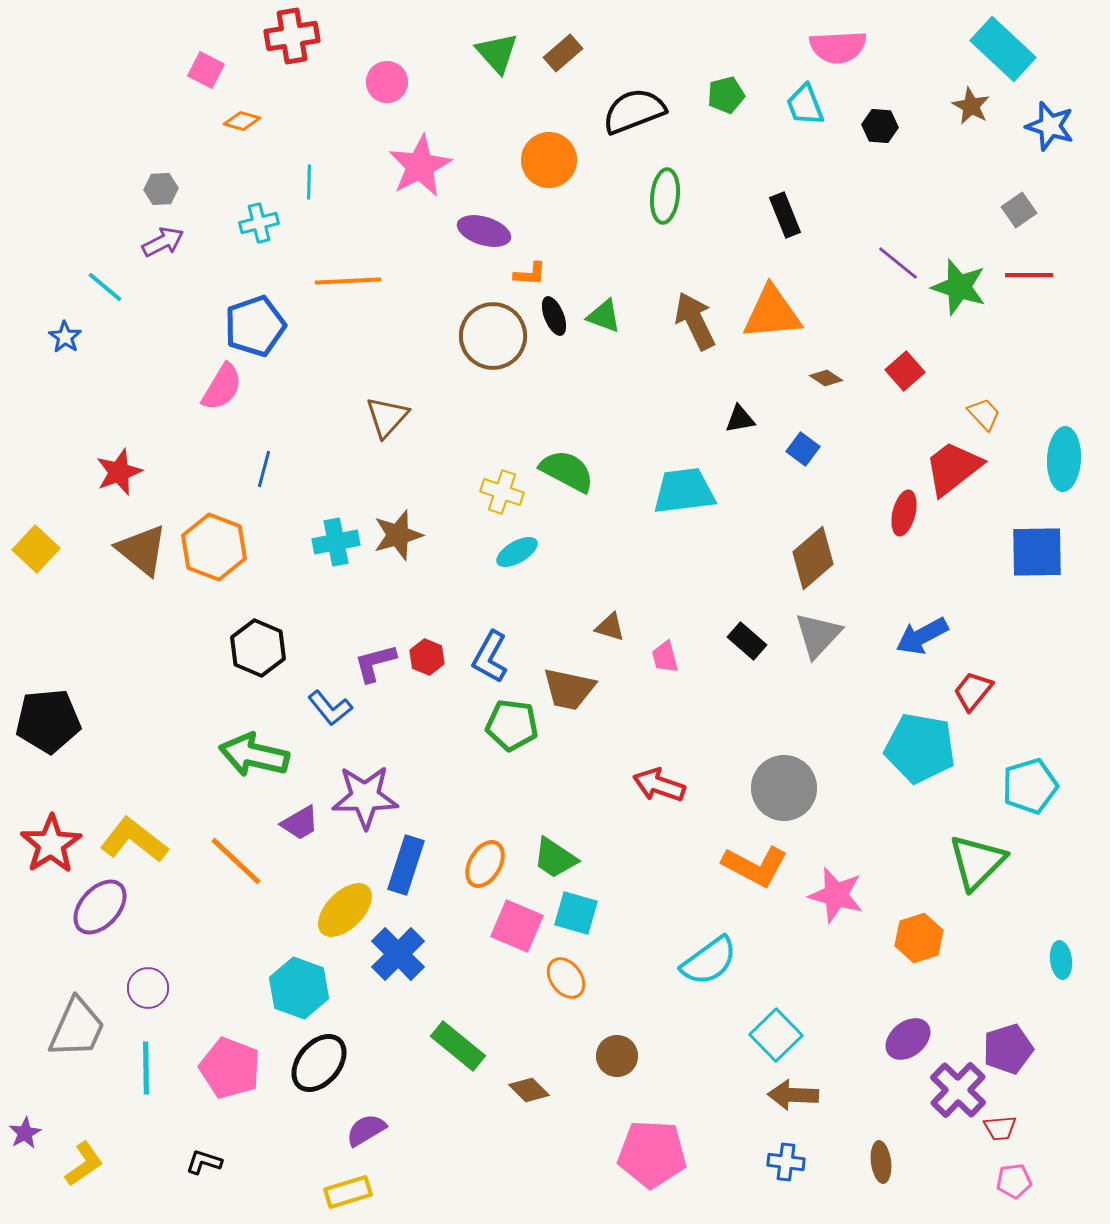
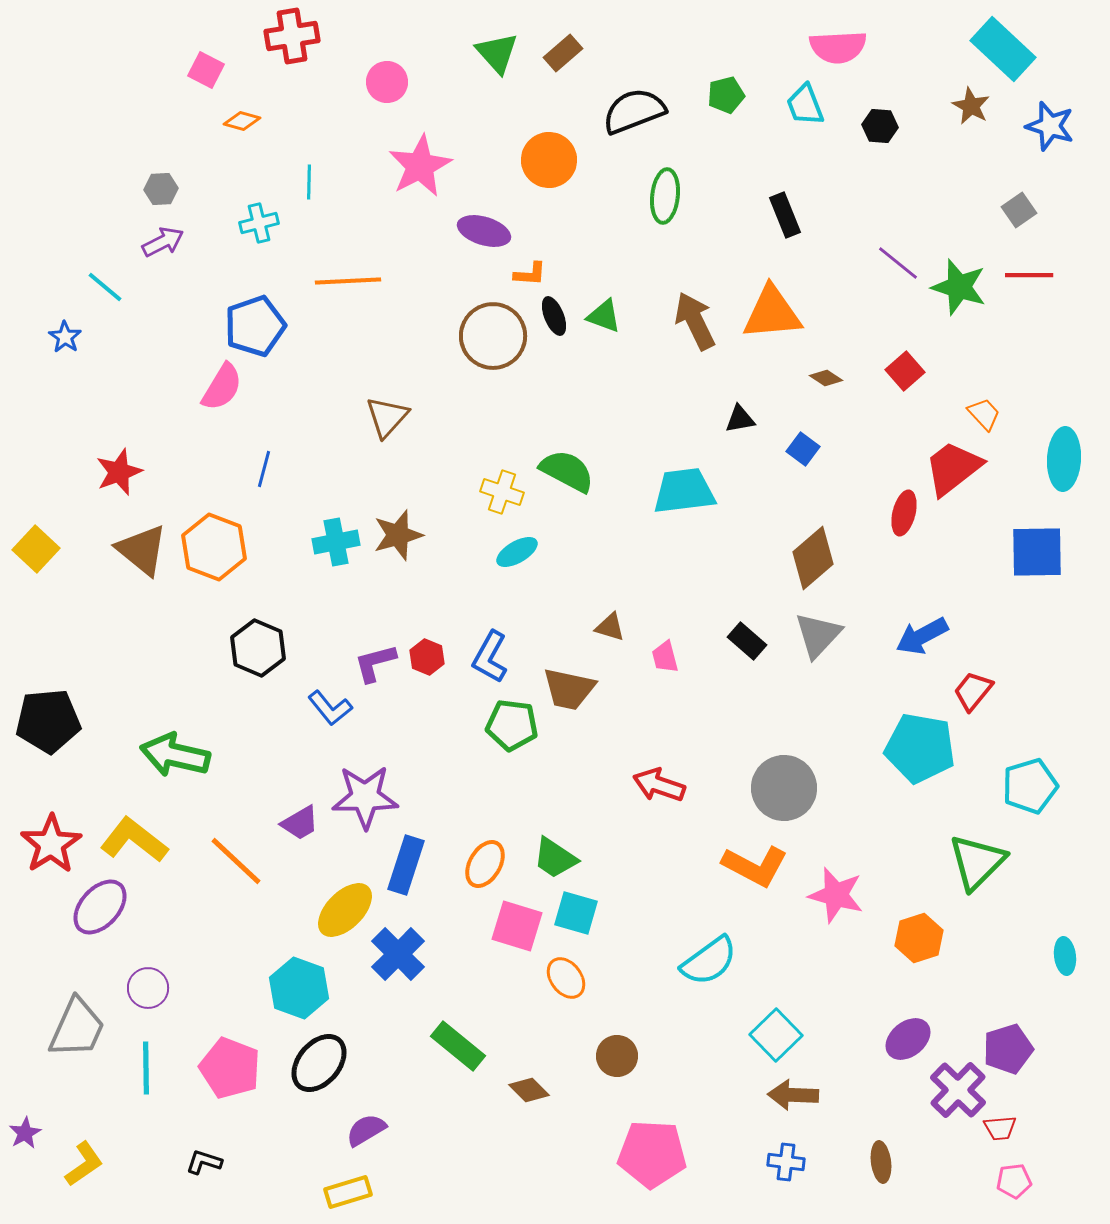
green arrow at (254, 755): moved 79 px left
pink square at (517, 926): rotated 6 degrees counterclockwise
cyan ellipse at (1061, 960): moved 4 px right, 4 px up
